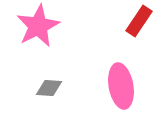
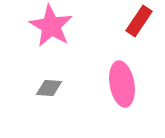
pink star: moved 13 px right; rotated 15 degrees counterclockwise
pink ellipse: moved 1 px right, 2 px up
